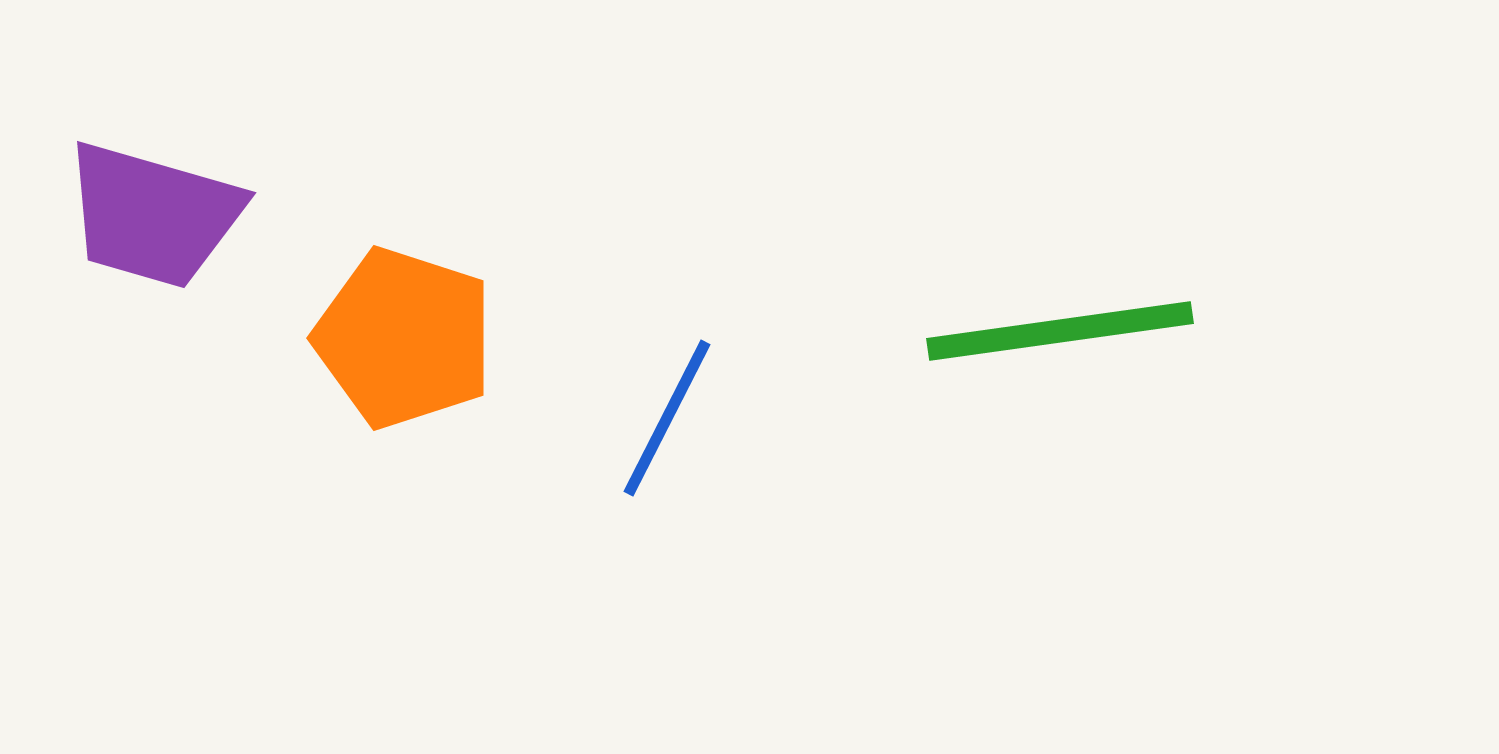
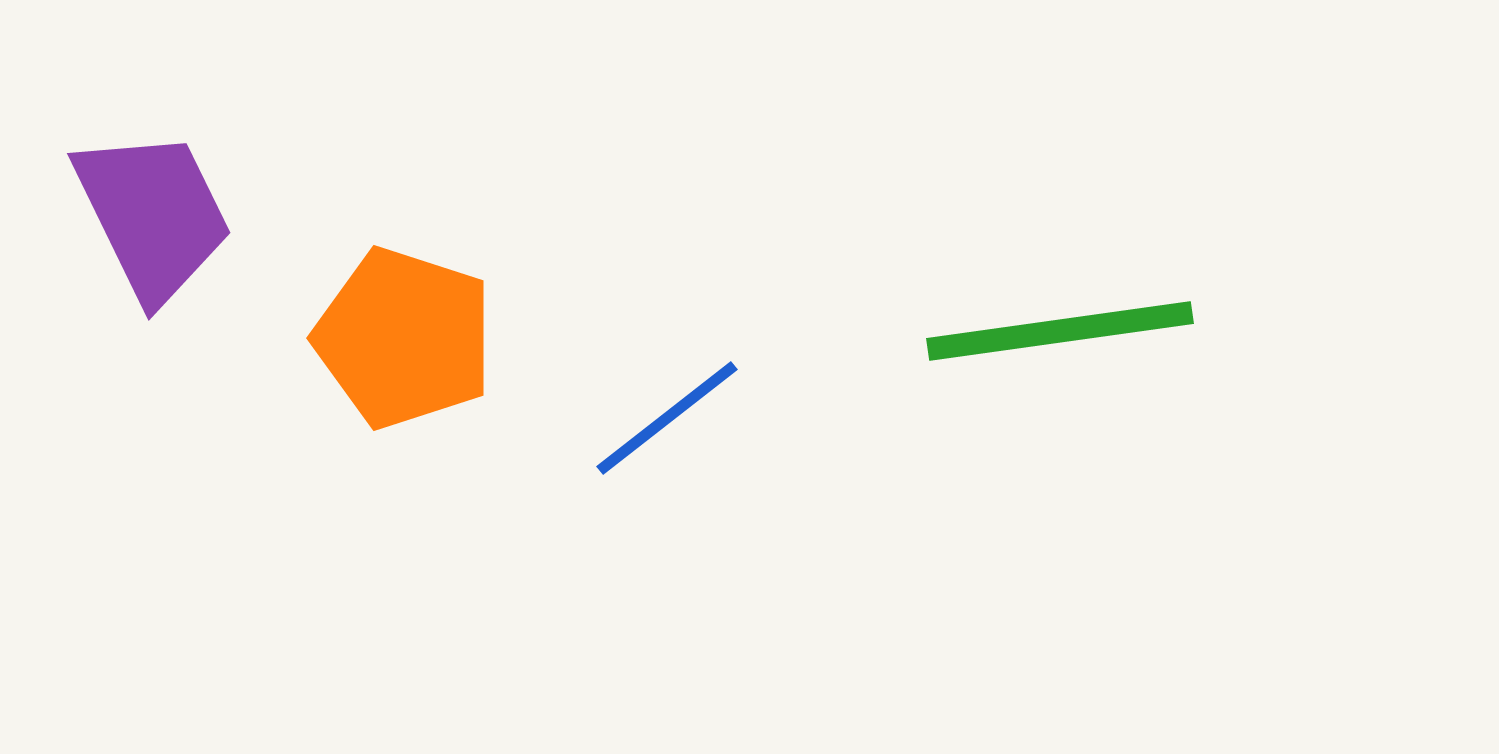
purple trapezoid: rotated 132 degrees counterclockwise
blue line: rotated 25 degrees clockwise
